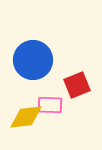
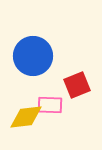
blue circle: moved 4 px up
